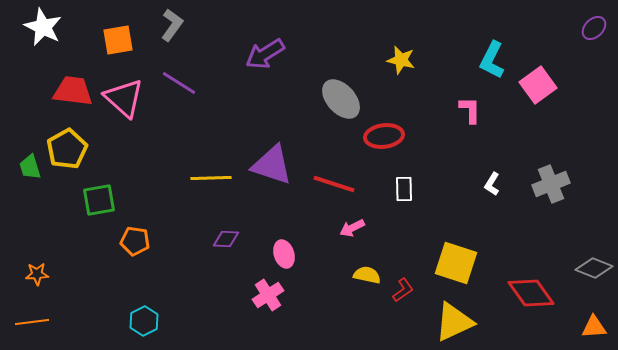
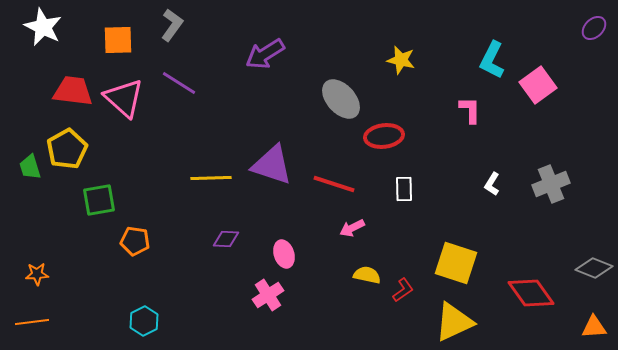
orange square: rotated 8 degrees clockwise
